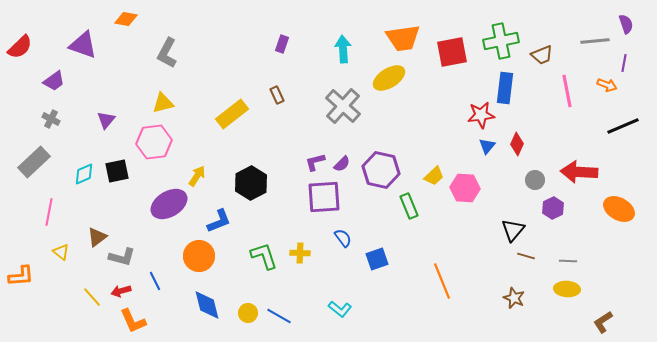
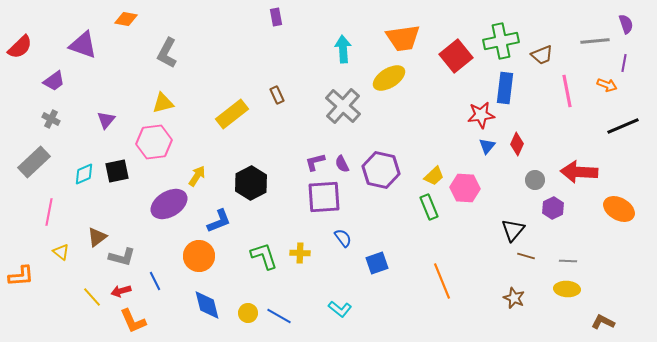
purple rectangle at (282, 44): moved 6 px left, 27 px up; rotated 30 degrees counterclockwise
red square at (452, 52): moved 4 px right, 4 px down; rotated 28 degrees counterclockwise
purple semicircle at (342, 164): rotated 108 degrees clockwise
green rectangle at (409, 206): moved 20 px right, 1 px down
blue square at (377, 259): moved 4 px down
brown L-shape at (603, 322): rotated 60 degrees clockwise
